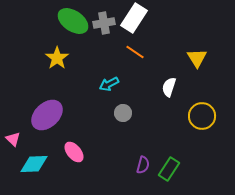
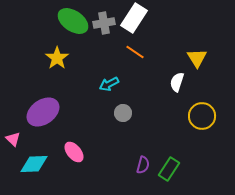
white semicircle: moved 8 px right, 5 px up
purple ellipse: moved 4 px left, 3 px up; rotated 8 degrees clockwise
